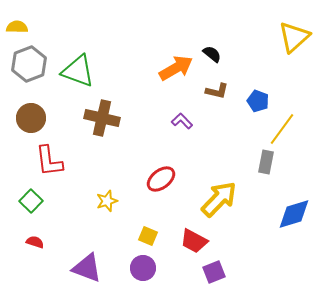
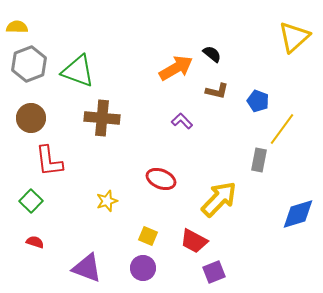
brown cross: rotated 8 degrees counterclockwise
gray rectangle: moved 7 px left, 2 px up
red ellipse: rotated 60 degrees clockwise
blue diamond: moved 4 px right
